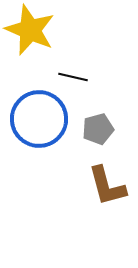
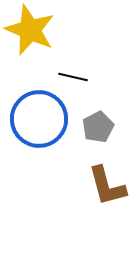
gray pentagon: moved 2 px up; rotated 12 degrees counterclockwise
